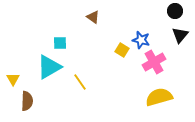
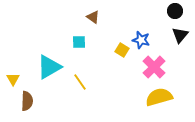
cyan square: moved 19 px right, 1 px up
pink cross: moved 5 px down; rotated 15 degrees counterclockwise
